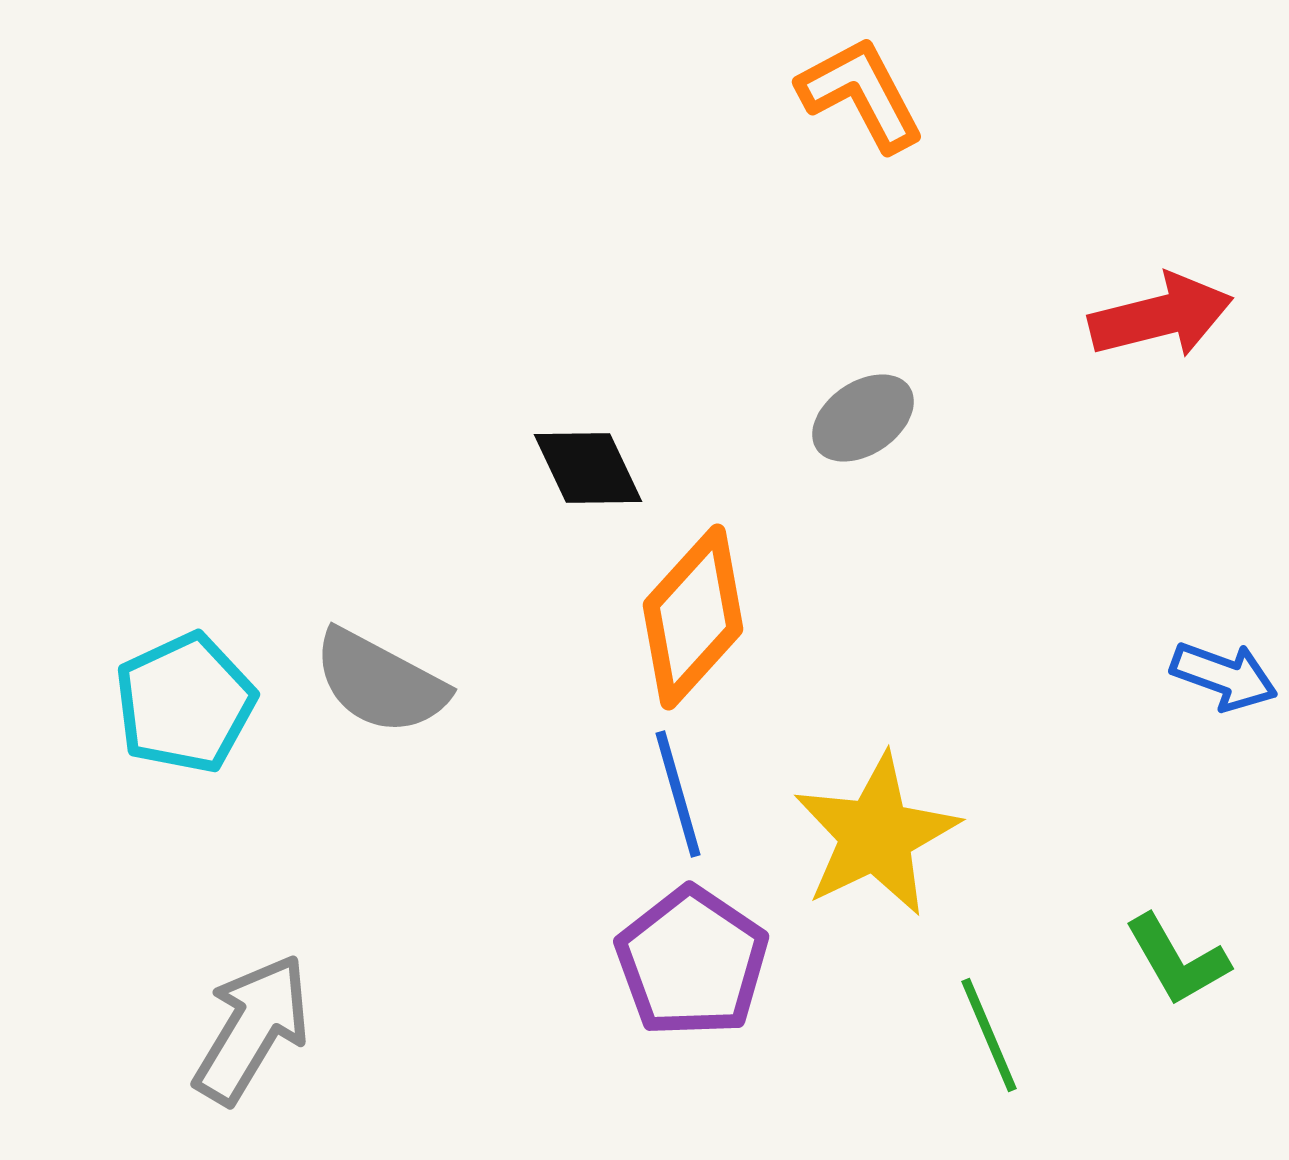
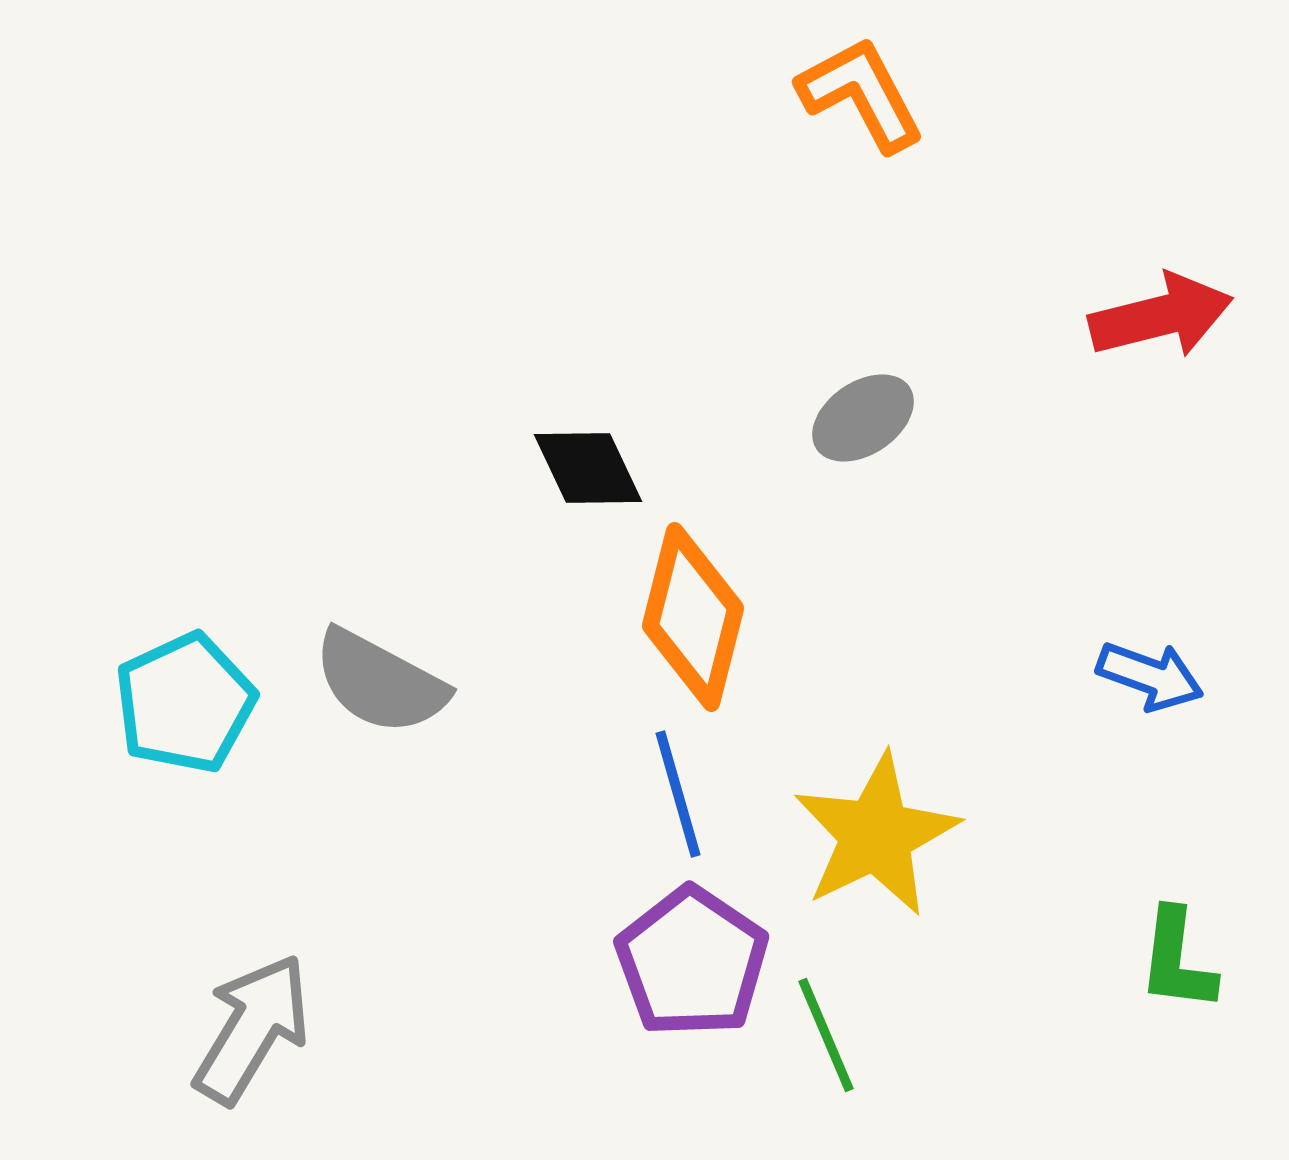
orange diamond: rotated 28 degrees counterclockwise
blue arrow: moved 74 px left
green L-shape: rotated 37 degrees clockwise
green line: moved 163 px left
